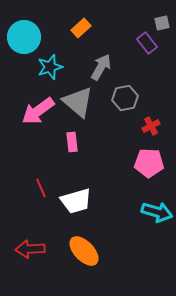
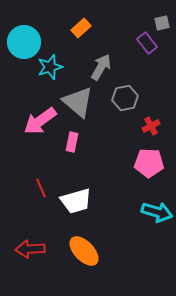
cyan circle: moved 5 px down
pink arrow: moved 2 px right, 10 px down
pink rectangle: rotated 18 degrees clockwise
